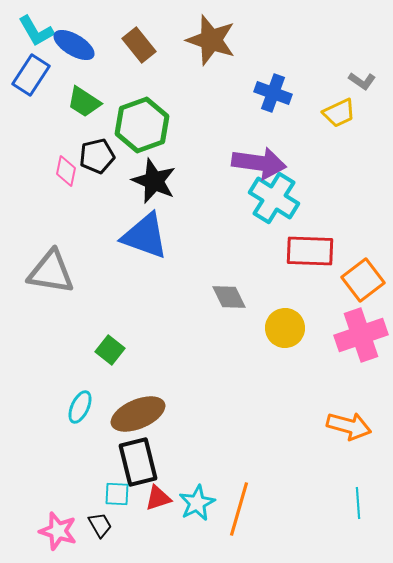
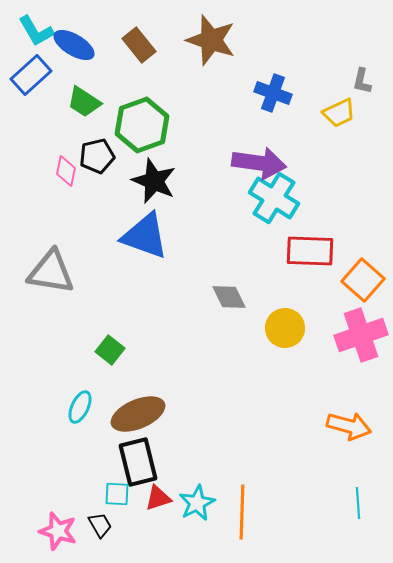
blue rectangle: rotated 15 degrees clockwise
gray L-shape: rotated 68 degrees clockwise
orange square: rotated 12 degrees counterclockwise
orange line: moved 3 px right, 3 px down; rotated 14 degrees counterclockwise
